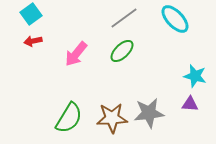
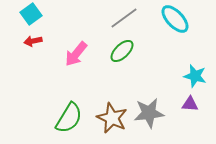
brown star: rotated 28 degrees clockwise
